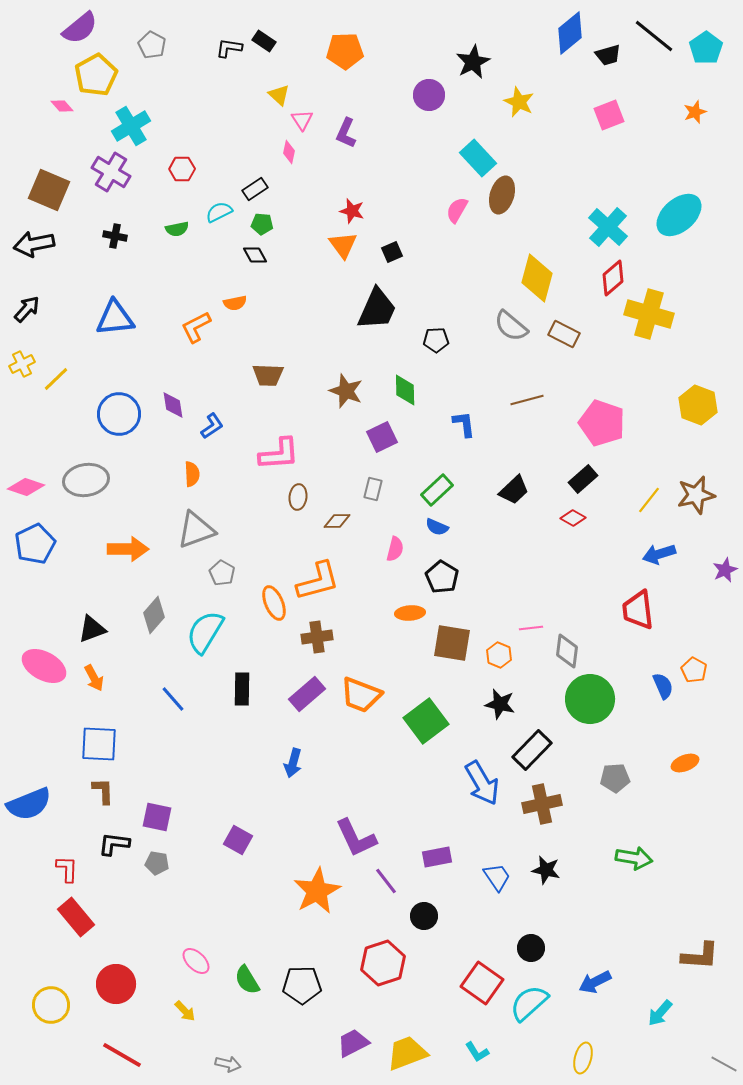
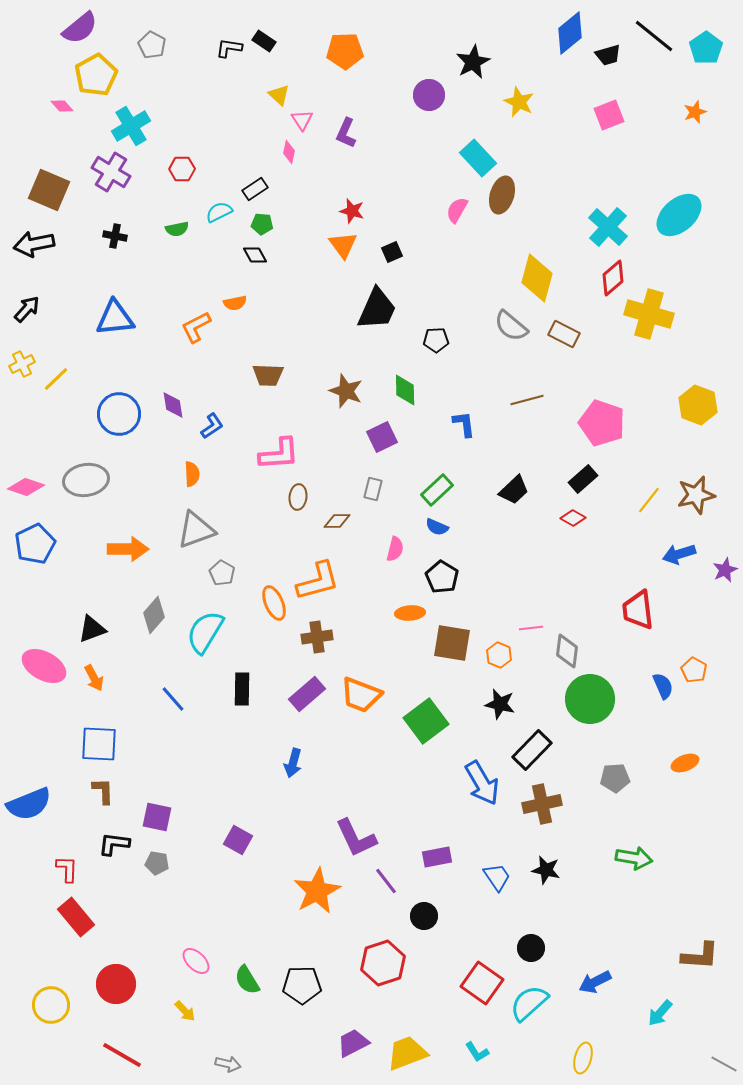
blue arrow at (659, 554): moved 20 px right
